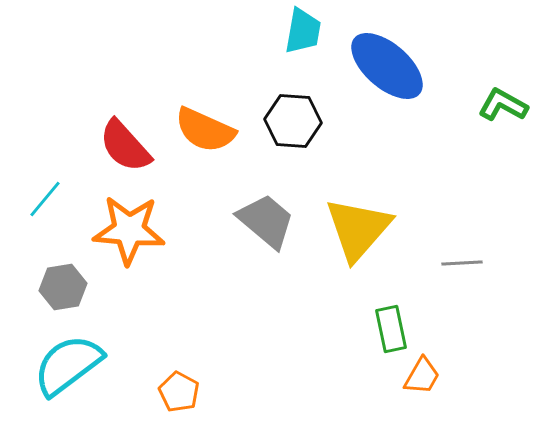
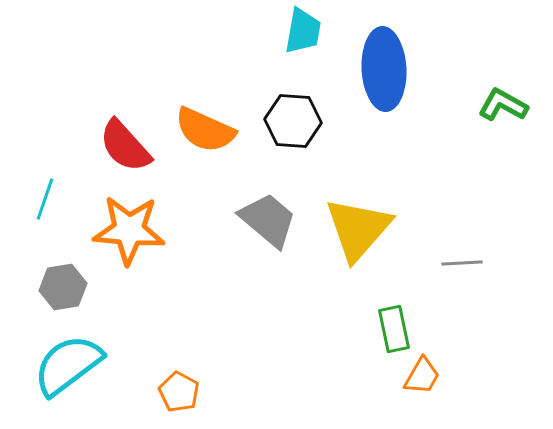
blue ellipse: moved 3 px left, 3 px down; rotated 46 degrees clockwise
cyan line: rotated 21 degrees counterclockwise
gray trapezoid: moved 2 px right, 1 px up
green rectangle: moved 3 px right
